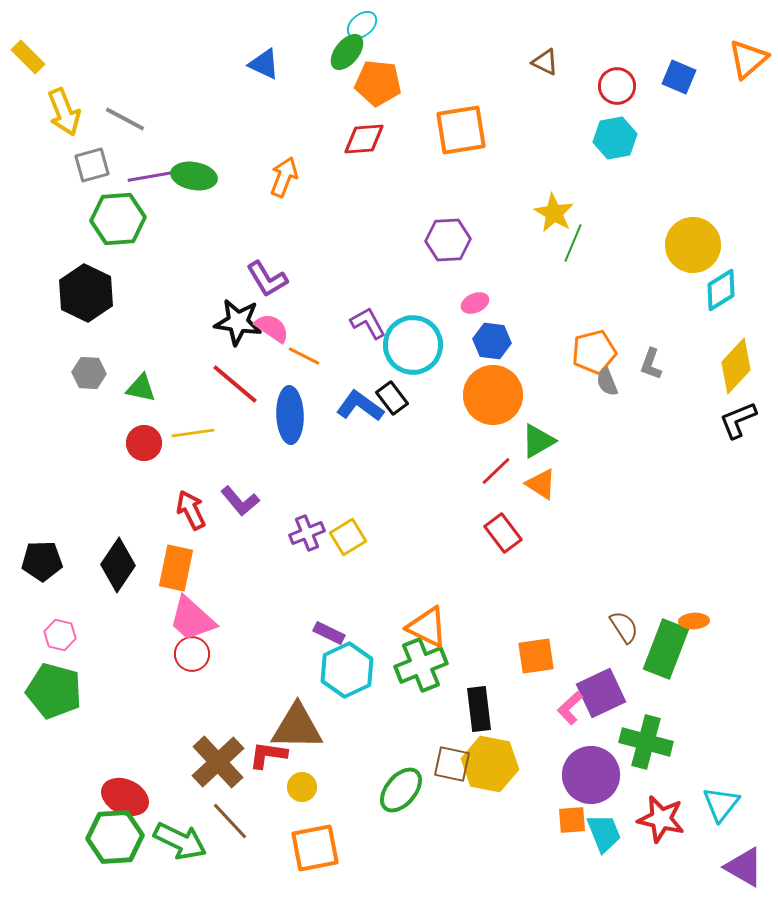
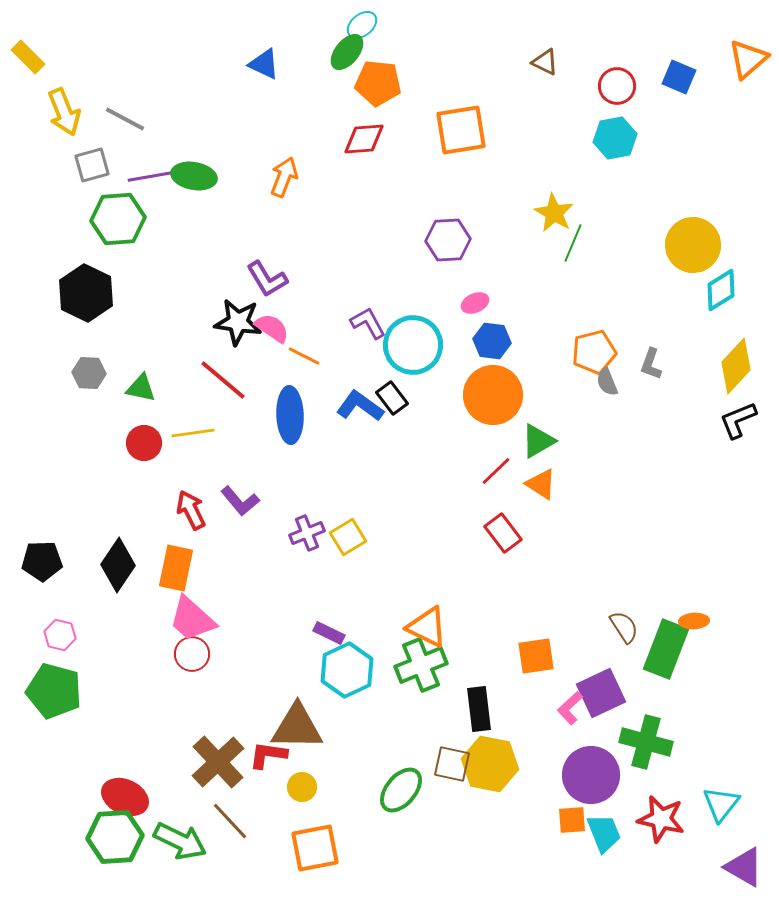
red line at (235, 384): moved 12 px left, 4 px up
